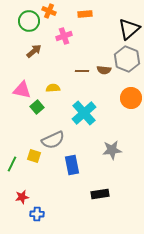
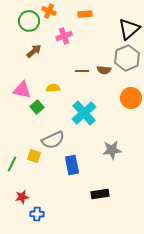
gray hexagon: moved 1 px up; rotated 15 degrees clockwise
